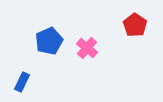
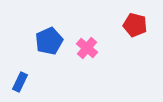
red pentagon: rotated 20 degrees counterclockwise
blue rectangle: moved 2 px left
